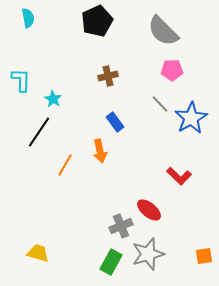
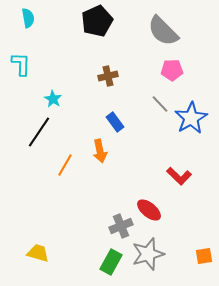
cyan L-shape: moved 16 px up
